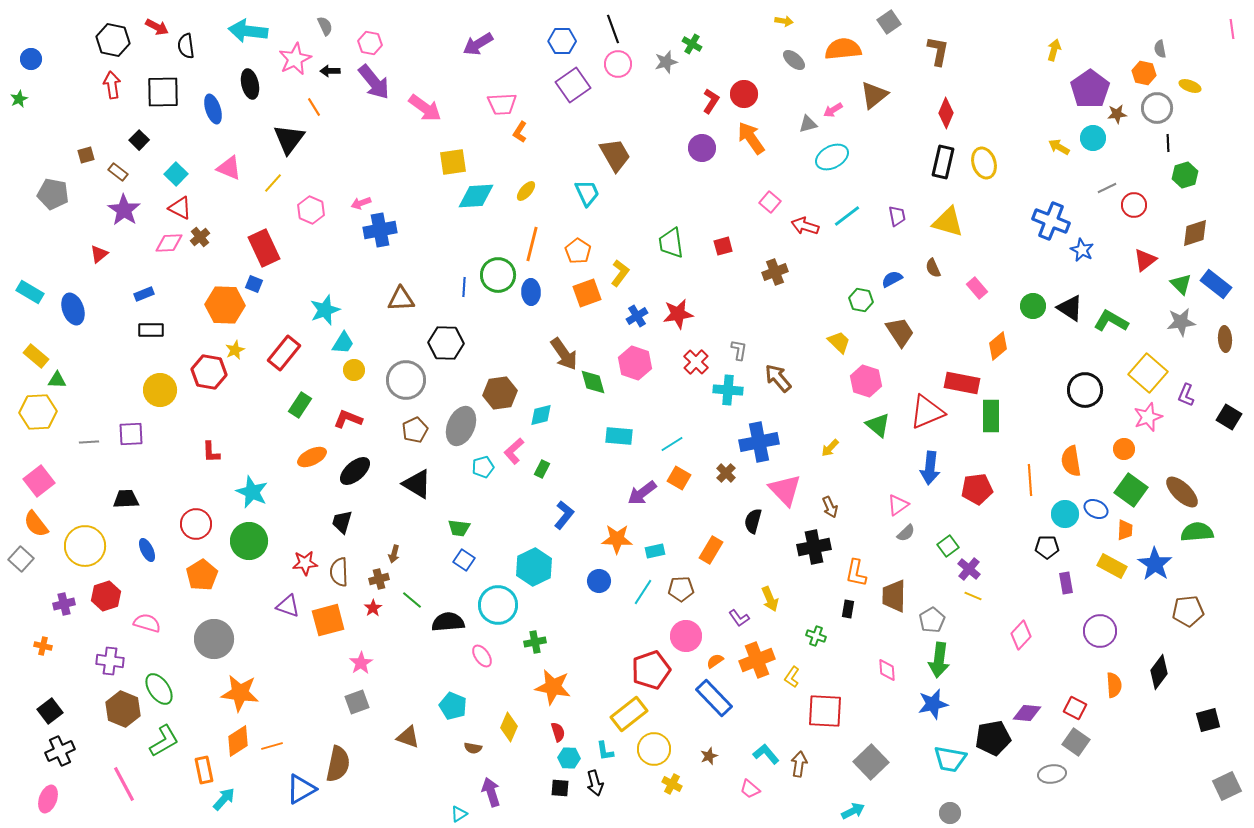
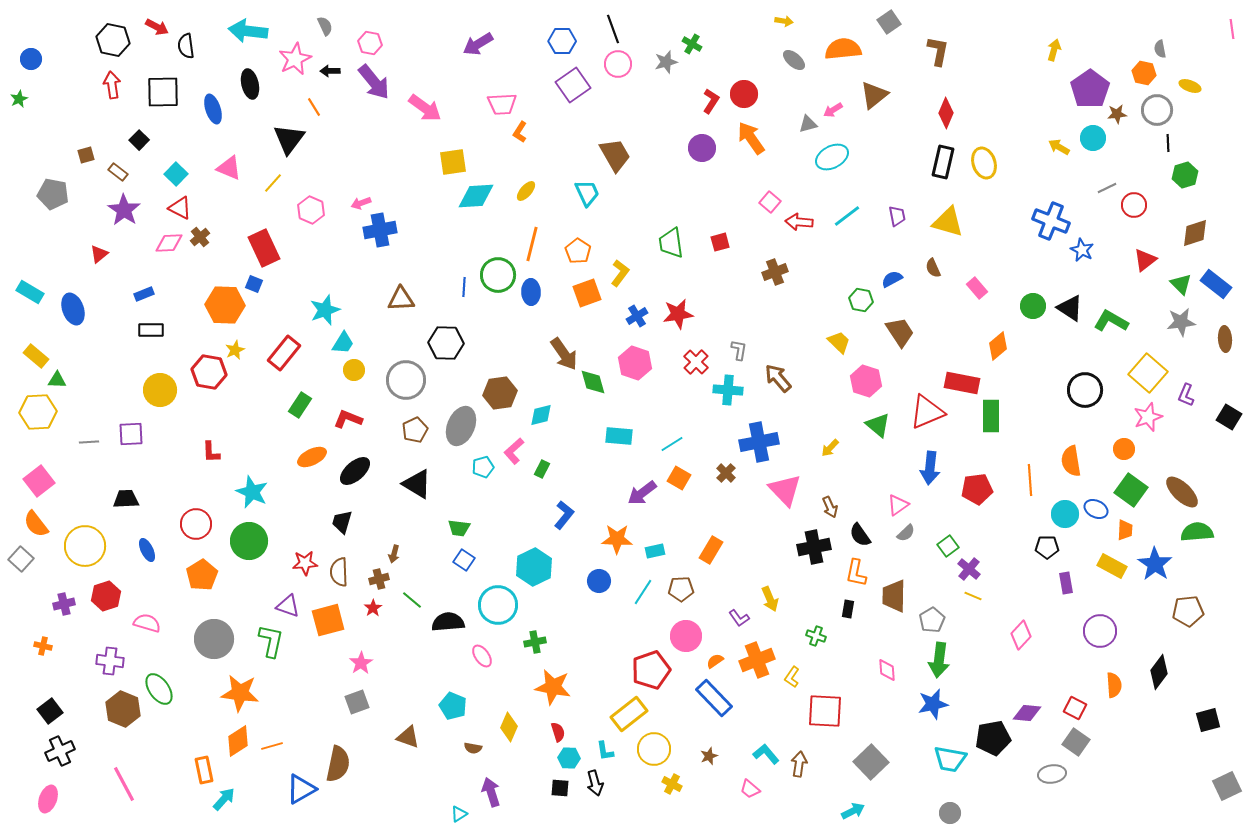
gray circle at (1157, 108): moved 2 px down
red arrow at (805, 226): moved 6 px left, 4 px up; rotated 12 degrees counterclockwise
red square at (723, 246): moved 3 px left, 4 px up
black semicircle at (753, 521): moved 107 px right, 14 px down; rotated 50 degrees counterclockwise
green L-shape at (164, 741): moved 107 px right, 100 px up; rotated 48 degrees counterclockwise
